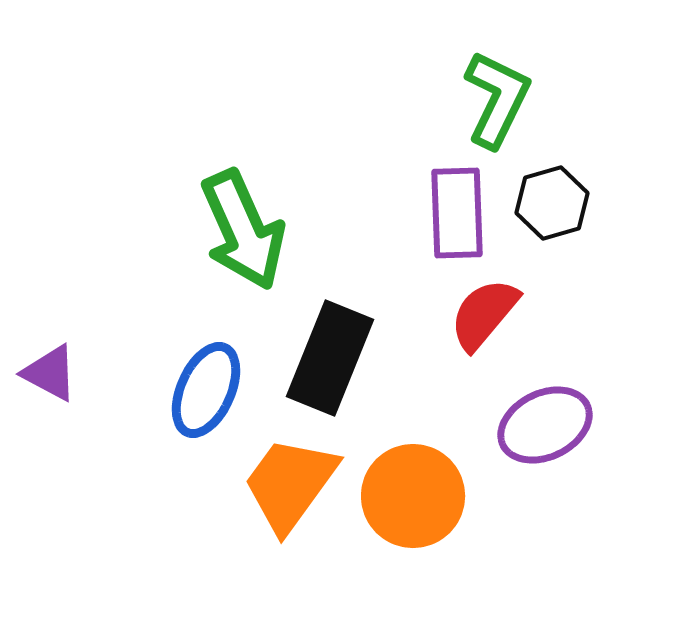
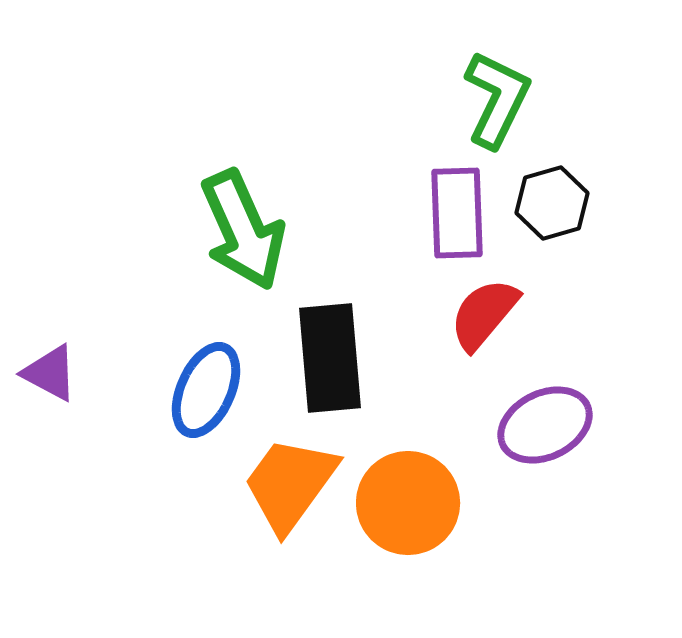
black rectangle: rotated 27 degrees counterclockwise
orange circle: moved 5 px left, 7 px down
